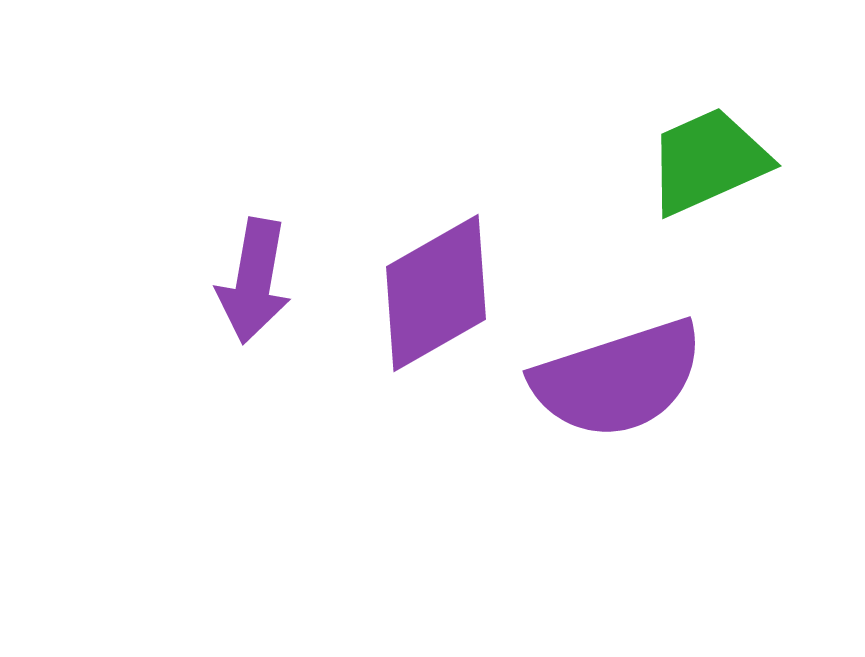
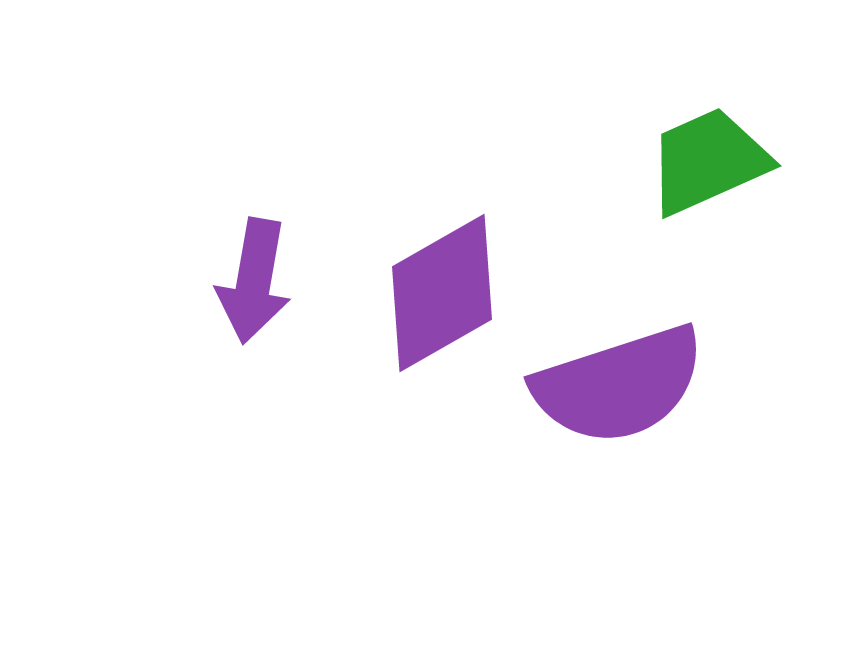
purple diamond: moved 6 px right
purple semicircle: moved 1 px right, 6 px down
